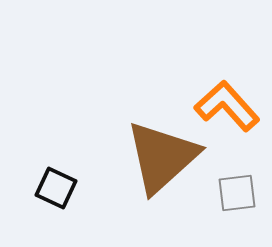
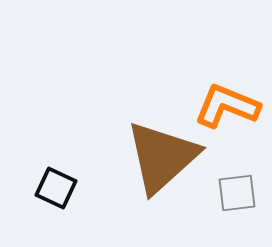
orange L-shape: rotated 26 degrees counterclockwise
